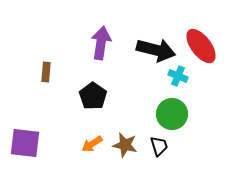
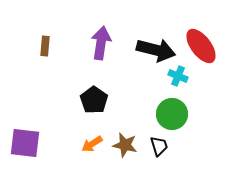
brown rectangle: moved 1 px left, 26 px up
black pentagon: moved 1 px right, 4 px down
